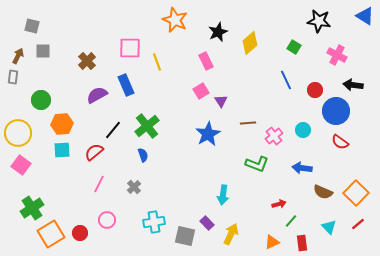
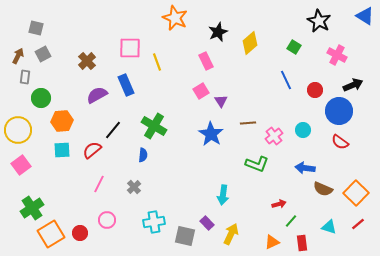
orange star at (175, 20): moved 2 px up
black star at (319, 21): rotated 20 degrees clockwise
gray square at (32, 26): moved 4 px right, 2 px down
gray square at (43, 51): moved 3 px down; rotated 28 degrees counterclockwise
gray rectangle at (13, 77): moved 12 px right
black arrow at (353, 85): rotated 150 degrees clockwise
green circle at (41, 100): moved 2 px up
blue circle at (336, 111): moved 3 px right
orange hexagon at (62, 124): moved 3 px up
green cross at (147, 126): moved 7 px right; rotated 20 degrees counterclockwise
yellow circle at (18, 133): moved 3 px up
blue star at (208, 134): moved 3 px right; rotated 10 degrees counterclockwise
red semicircle at (94, 152): moved 2 px left, 2 px up
blue semicircle at (143, 155): rotated 24 degrees clockwise
pink square at (21, 165): rotated 18 degrees clockwise
blue arrow at (302, 168): moved 3 px right
brown semicircle at (323, 192): moved 3 px up
cyan triangle at (329, 227): rotated 28 degrees counterclockwise
